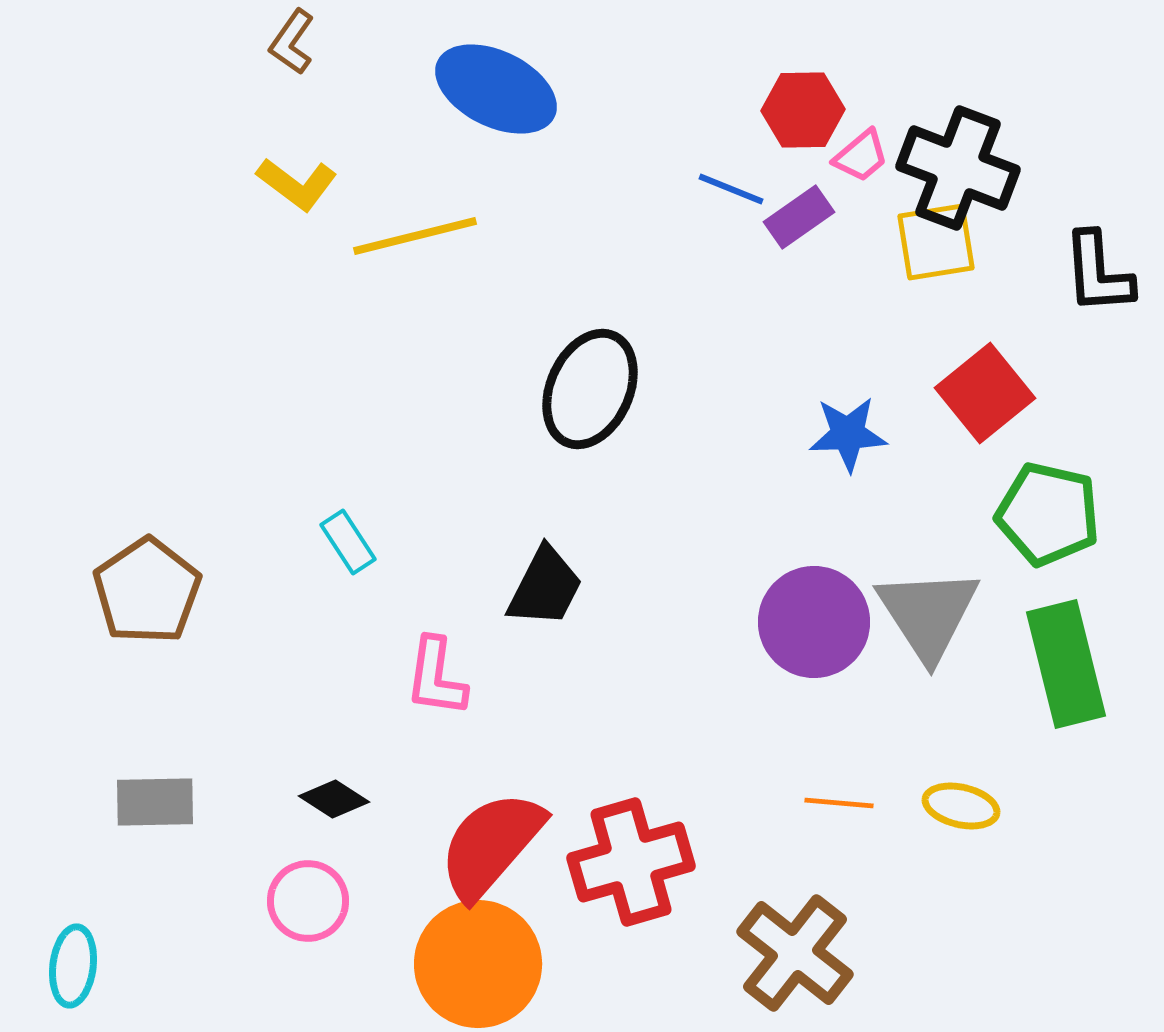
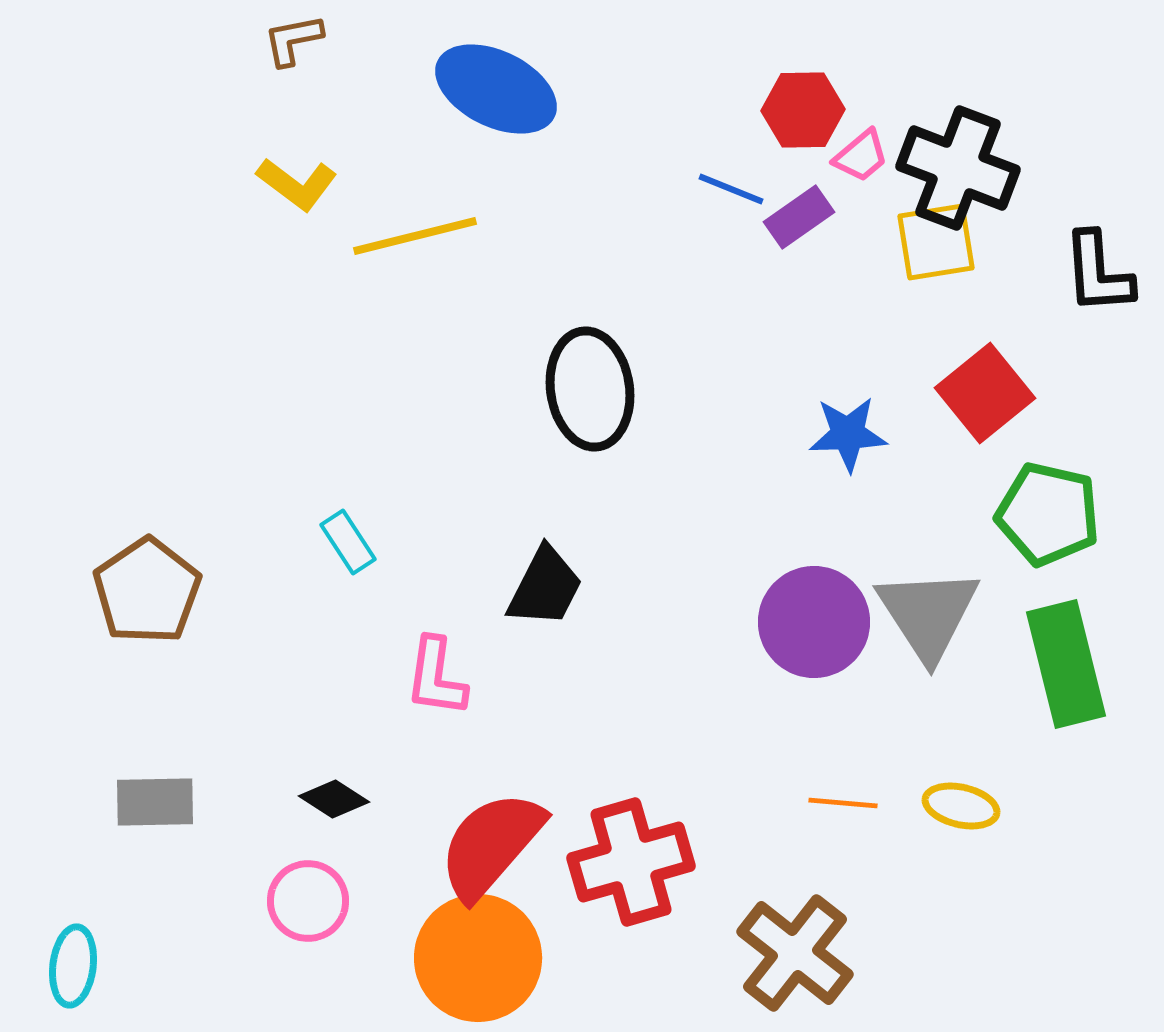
brown L-shape: moved 1 px right, 2 px up; rotated 44 degrees clockwise
black ellipse: rotated 32 degrees counterclockwise
orange line: moved 4 px right
orange circle: moved 6 px up
